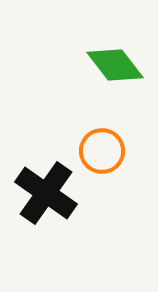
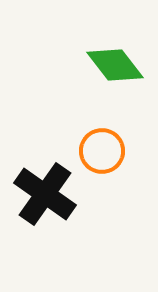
black cross: moved 1 px left, 1 px down
